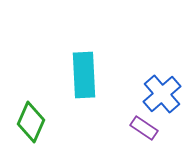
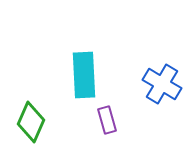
blue cross: moved 10 px up; rotated 18 degrees counterclockwise
purple rectangle: moved 37 px left, 8 px up; rotated 40 degrees clockwise
